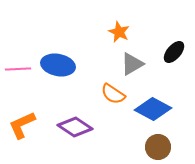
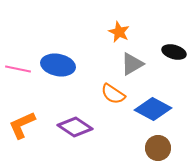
black ellipse: rotated 65 degrees clockwise
pink line: rotated 15 degrees clockwise
brown circle: moved 1 px down
